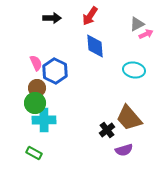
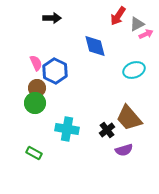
red arrow: moved 28 px right
blue diamond: rotated 10 degrees counterclockwise
cyan ellipse: rotated 30 degrees counterclockwise
cyan cross: moved 23 px right, 9 px down; rotated 10 degrees clockwise
